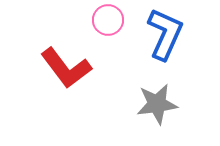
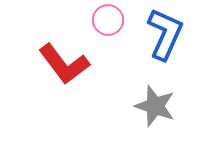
red L-shape: moved 2 px left, 4 px up
gray star: moved 2 px left, 2 px down; rotated 27 degrees clockwise
